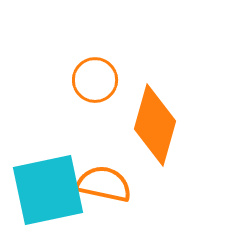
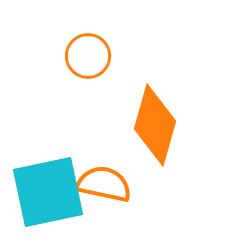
orange circle: moved 7 px left, 24 px up
cyan square: moved 2 px down
